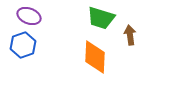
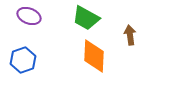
green trapezoid: moved 15 px left; rotated 12 degrees clockwise
blue hexagon: moved 15 px down
orange diamond: moved 1 px left, 1 px up
